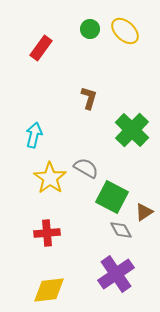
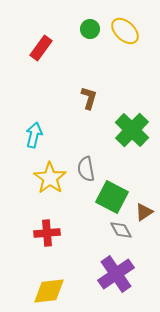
gray semicircle: moved 1 px down; rotated 130 degrees counterclockwise
yellow diamond: moved 1 px down
